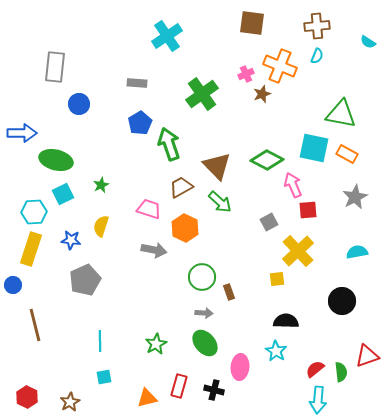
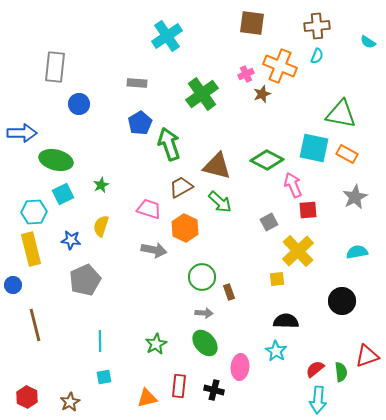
brown triangle at (217, 166): rotated 32 degrees counterclockwise
yellow rectangle at (31, 249): rotated 32 degrees counterclockwise
red rectangle at (179, 386): rotated 10 degrees counterclockwise
